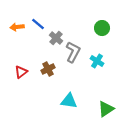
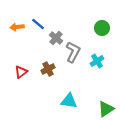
cyan cross: rotated 24 degrees clockwise
